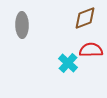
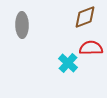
brown diamond: moved 1 px up
red semicircle: moved 2 px up
